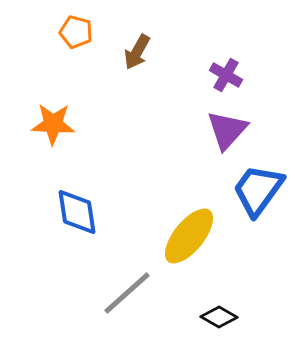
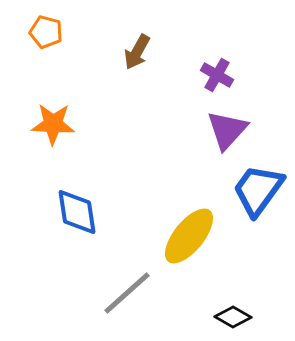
orange pentagon: moved 30 px left
purple cross: moved 9 px left
black diamond: moved 14 px right
